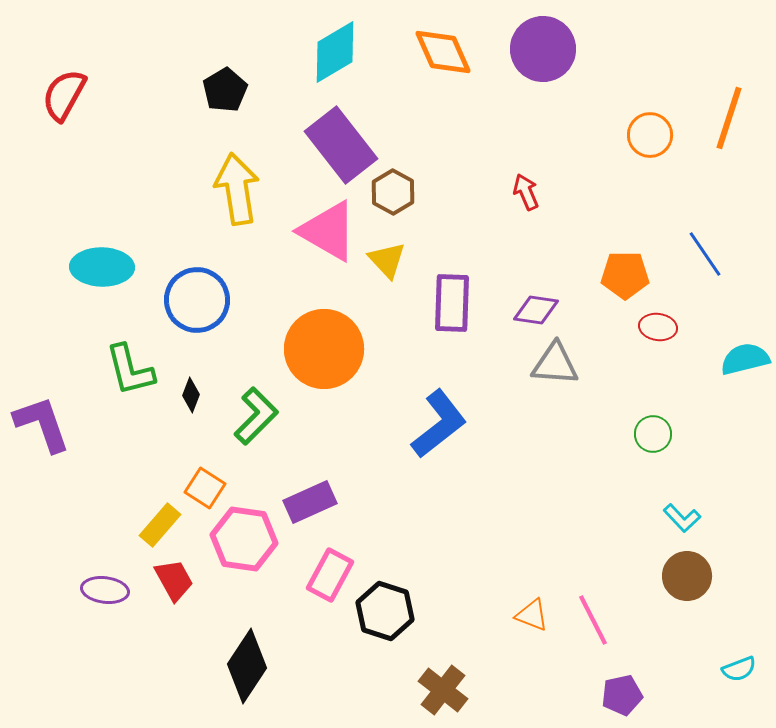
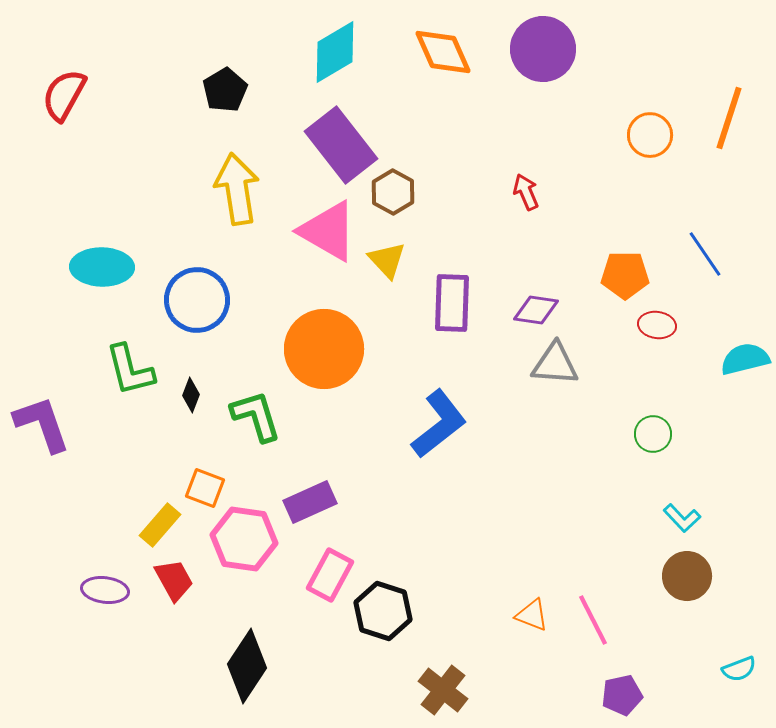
red ellipse at (658, 327): moved 1 px left, 2 px up
green L-shape at (256, 416): rotated 62 degrees counterclockwise
orange square at (205, 488): rotated 12 degrees counterclockwise
black hexagon at (385, 611): moved 2 px left
